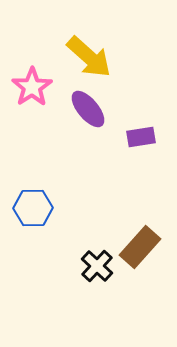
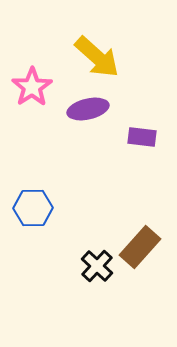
yellow arrow: moved 8 px right
purple ellipse: rotated 63 degrees counterclockwise
purple rectangle: moved 1 px right; rotated 16 degrees clockwise
